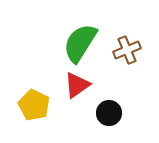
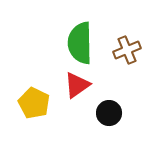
green semicircle: rotated 33 degrees counterclockwise
yellow pentagon: moved 2 px up
